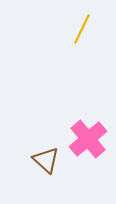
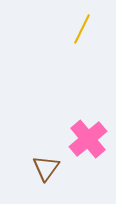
brown triangle: moved 8 px down; rotated 24 degrees clockwise
